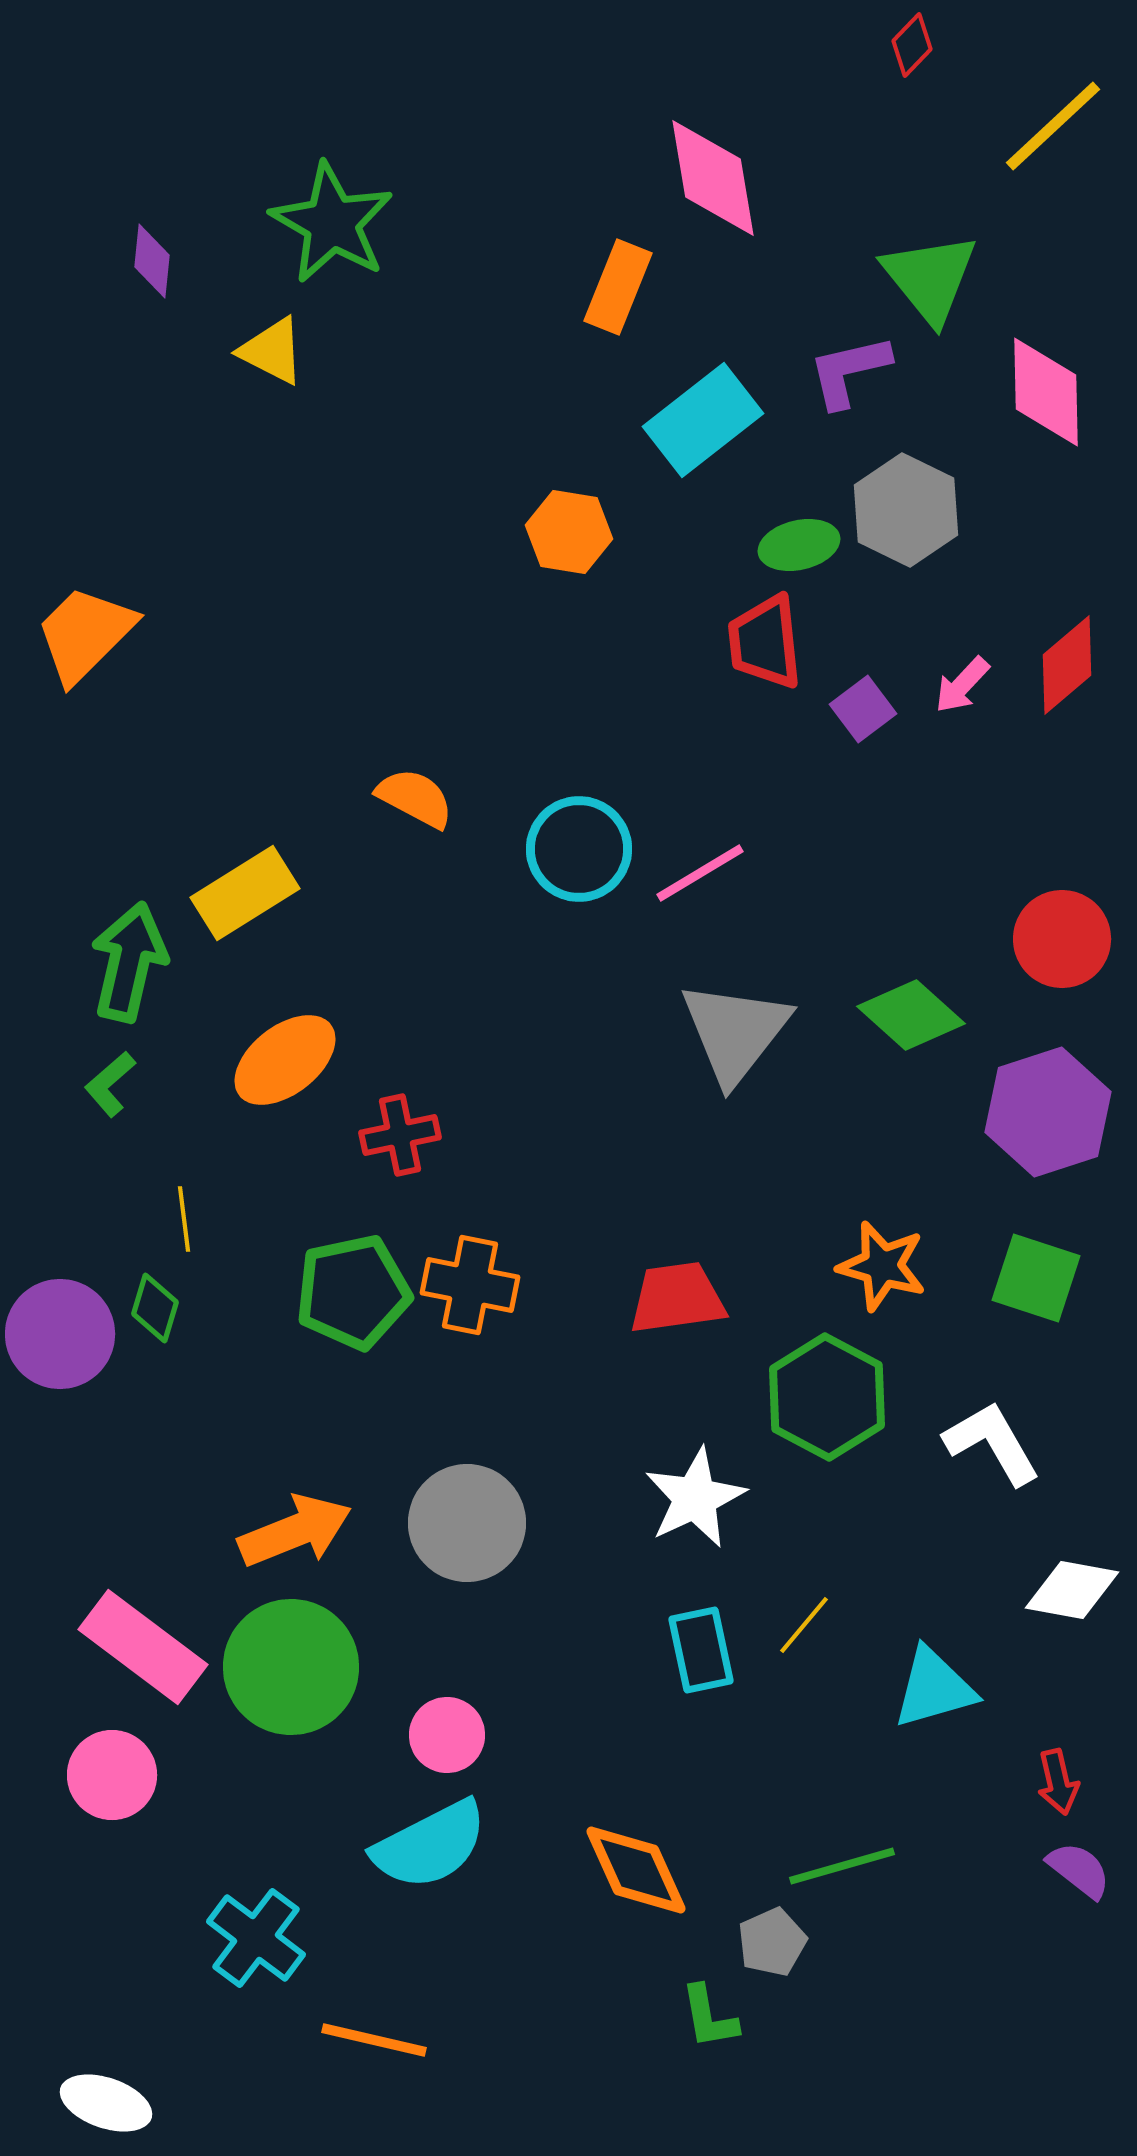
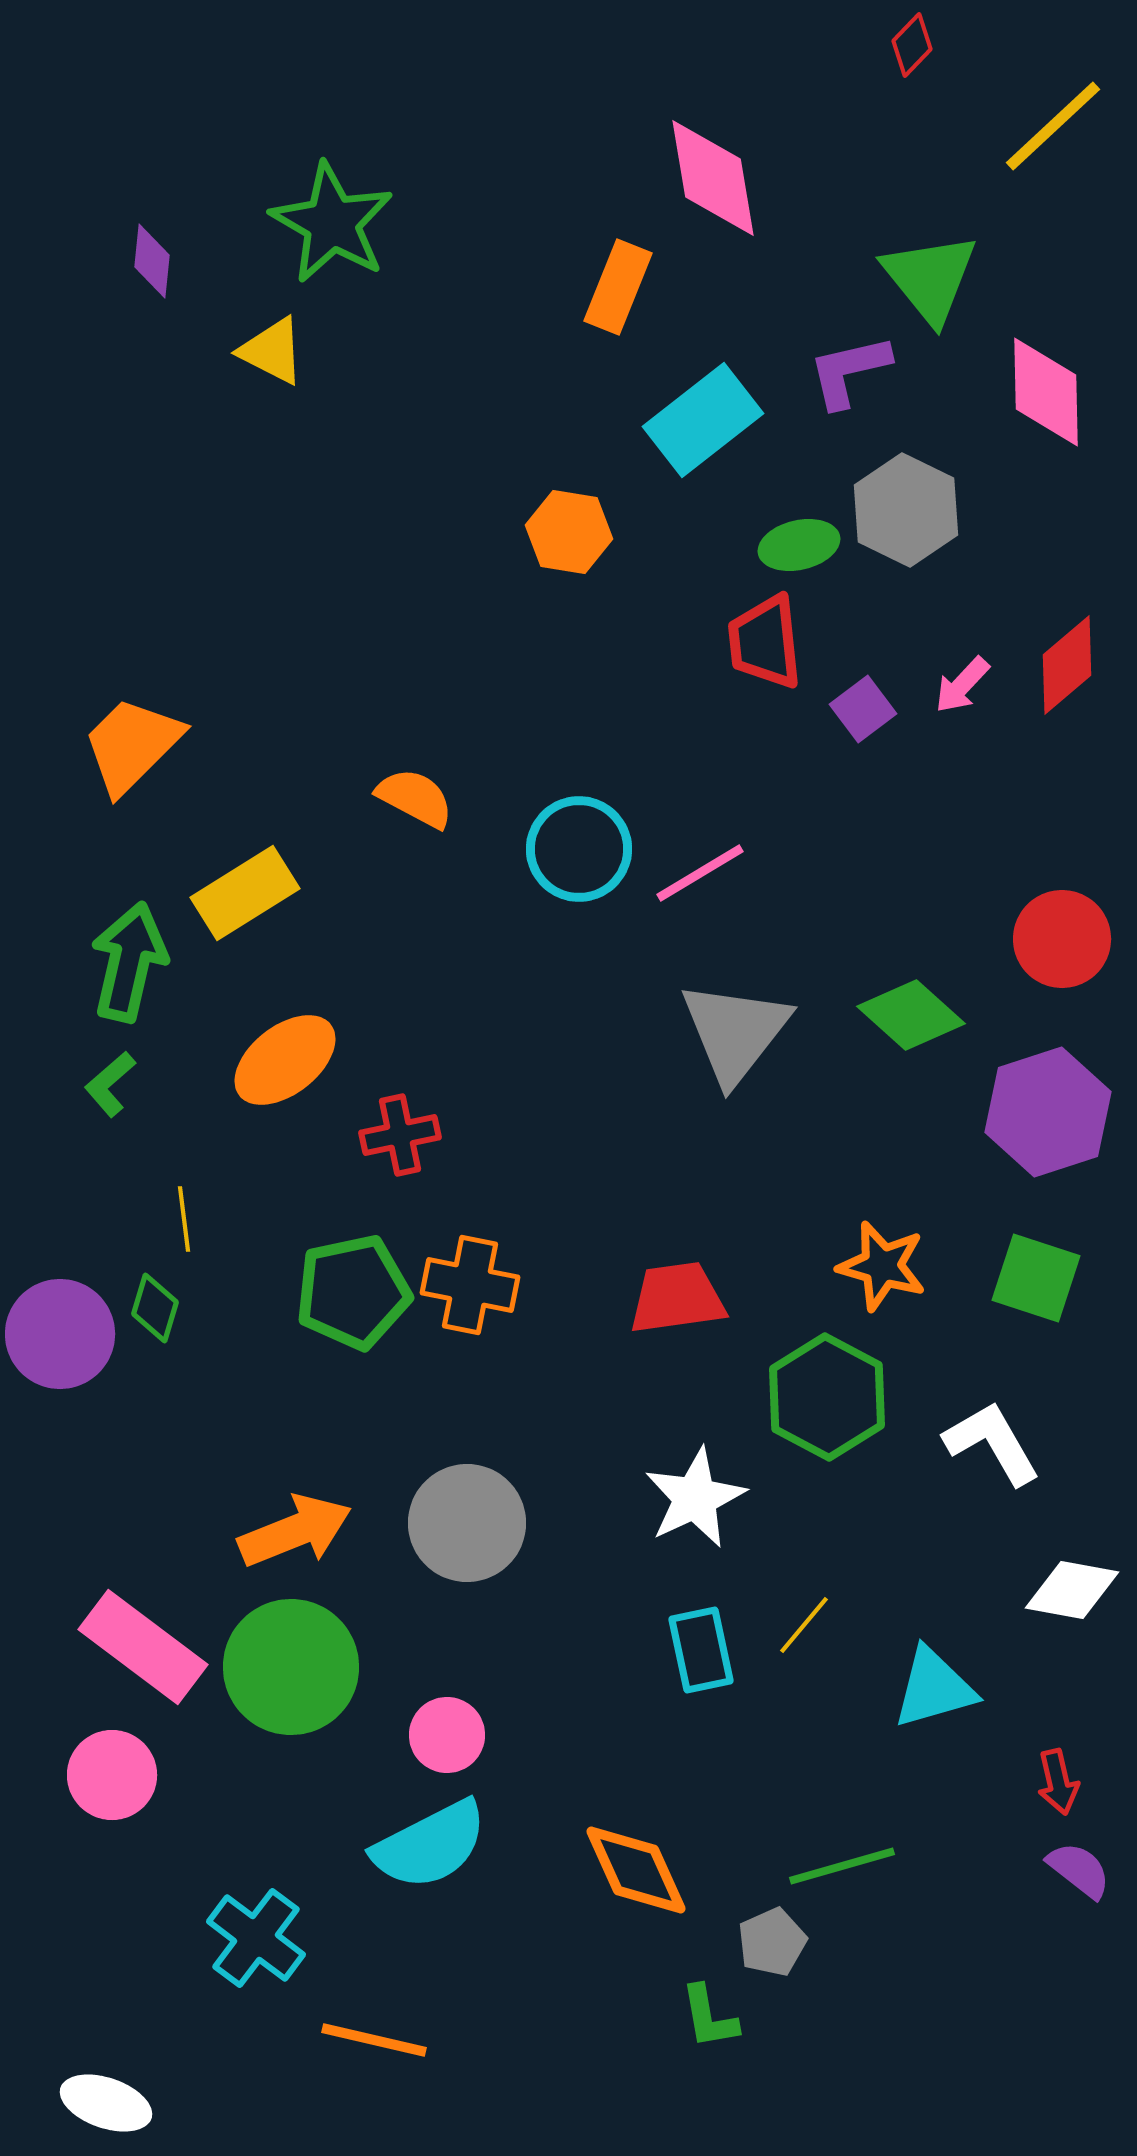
orange trapezoid at (85, 634): moved 47 px right, 111 px down
